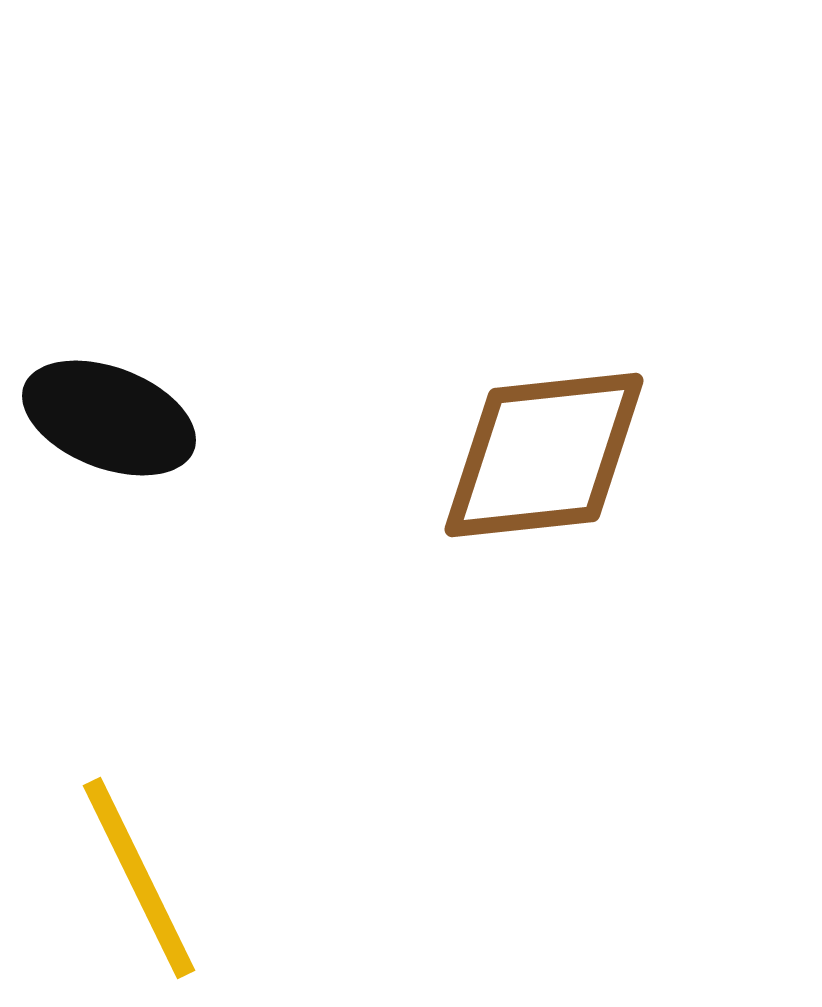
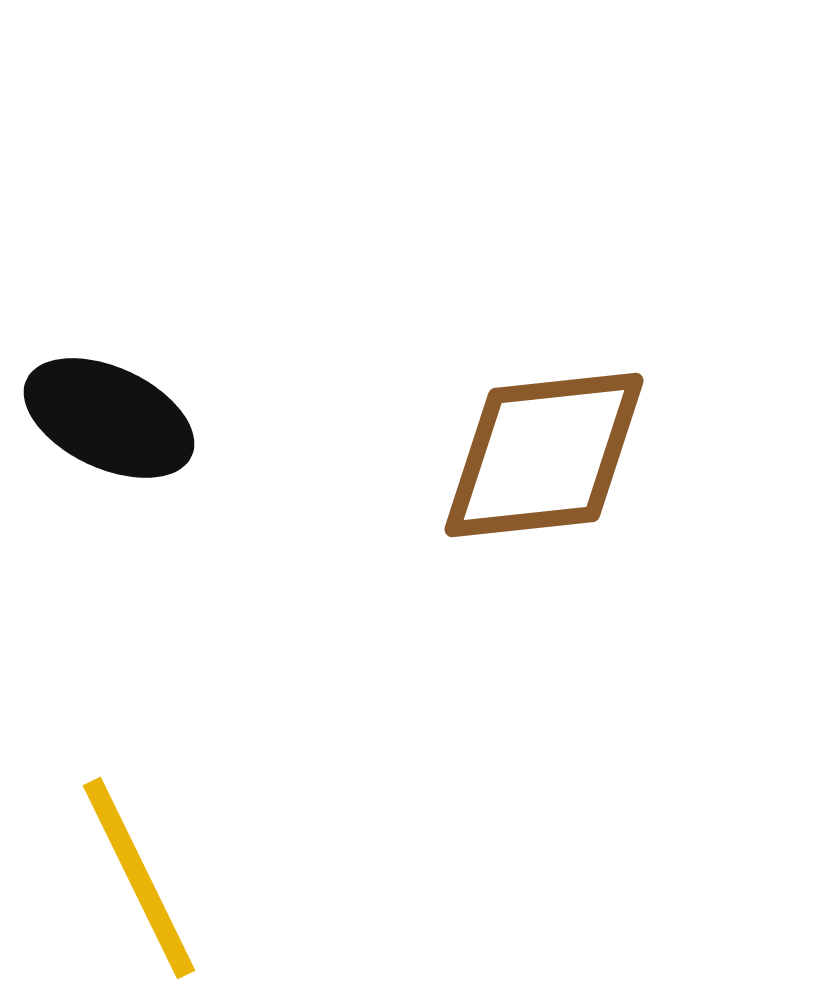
black ellipse: rotated 4 degrees clockwise
